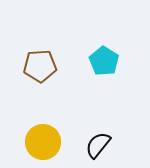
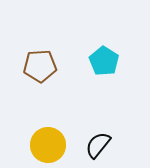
yellow circle: moved 5 px right, 3 px down
